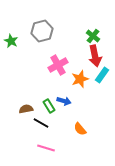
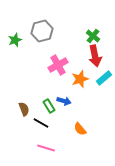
green star: moved 4 px right, 1 px up; rotated 24 degrees clockwise
cyan rectangle: moved 2 px right, 3 px down; rotated 14 degrees clockwise
brown semicircle: moved 2 px left; rotated 80 degrees clockwise
